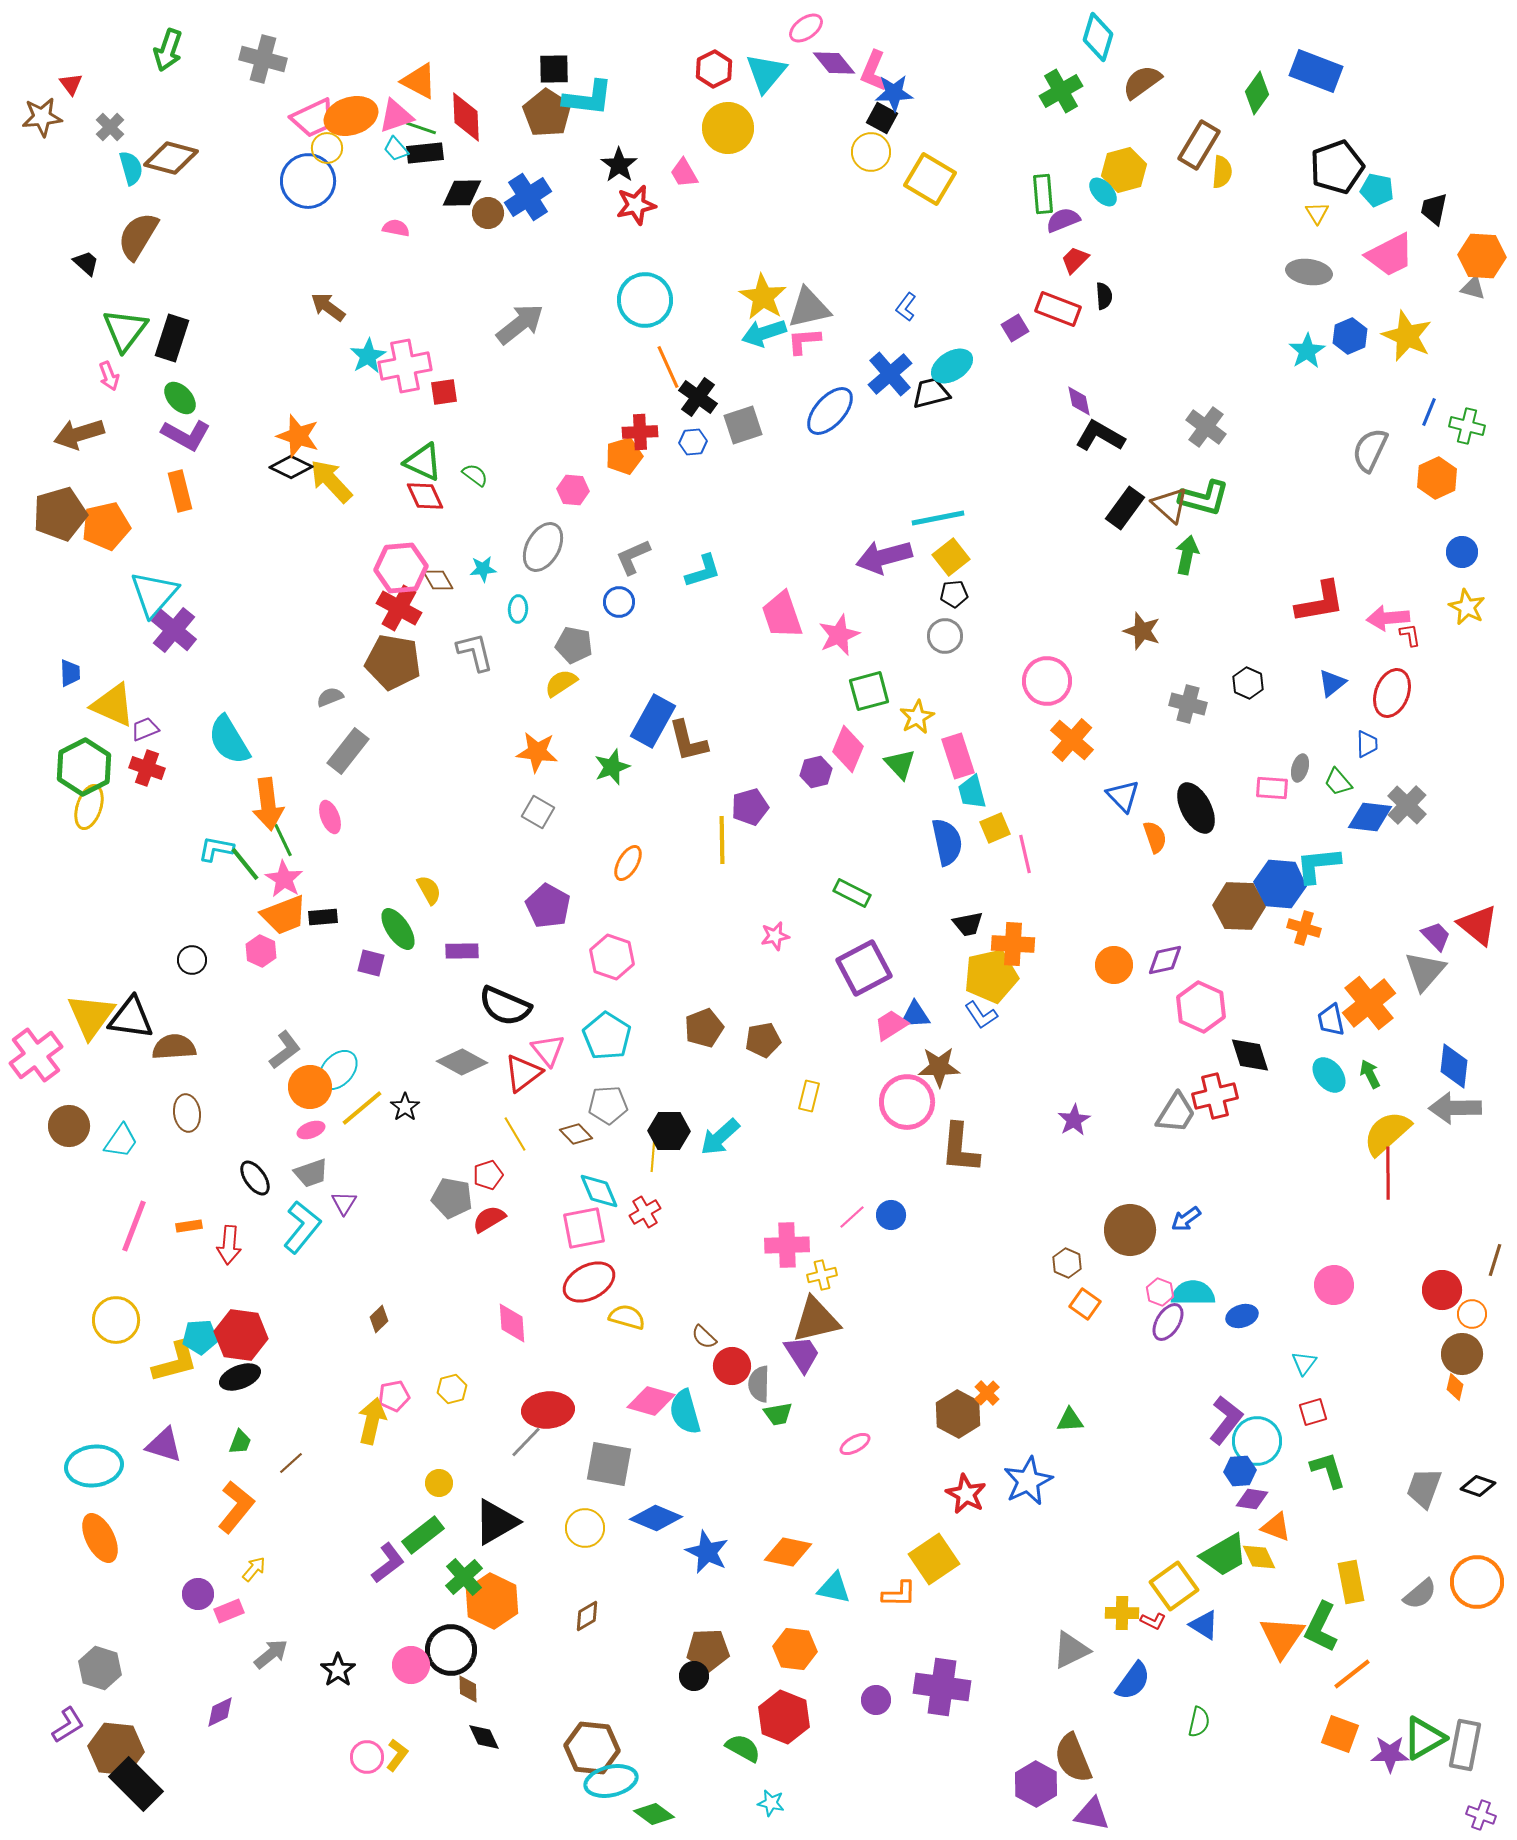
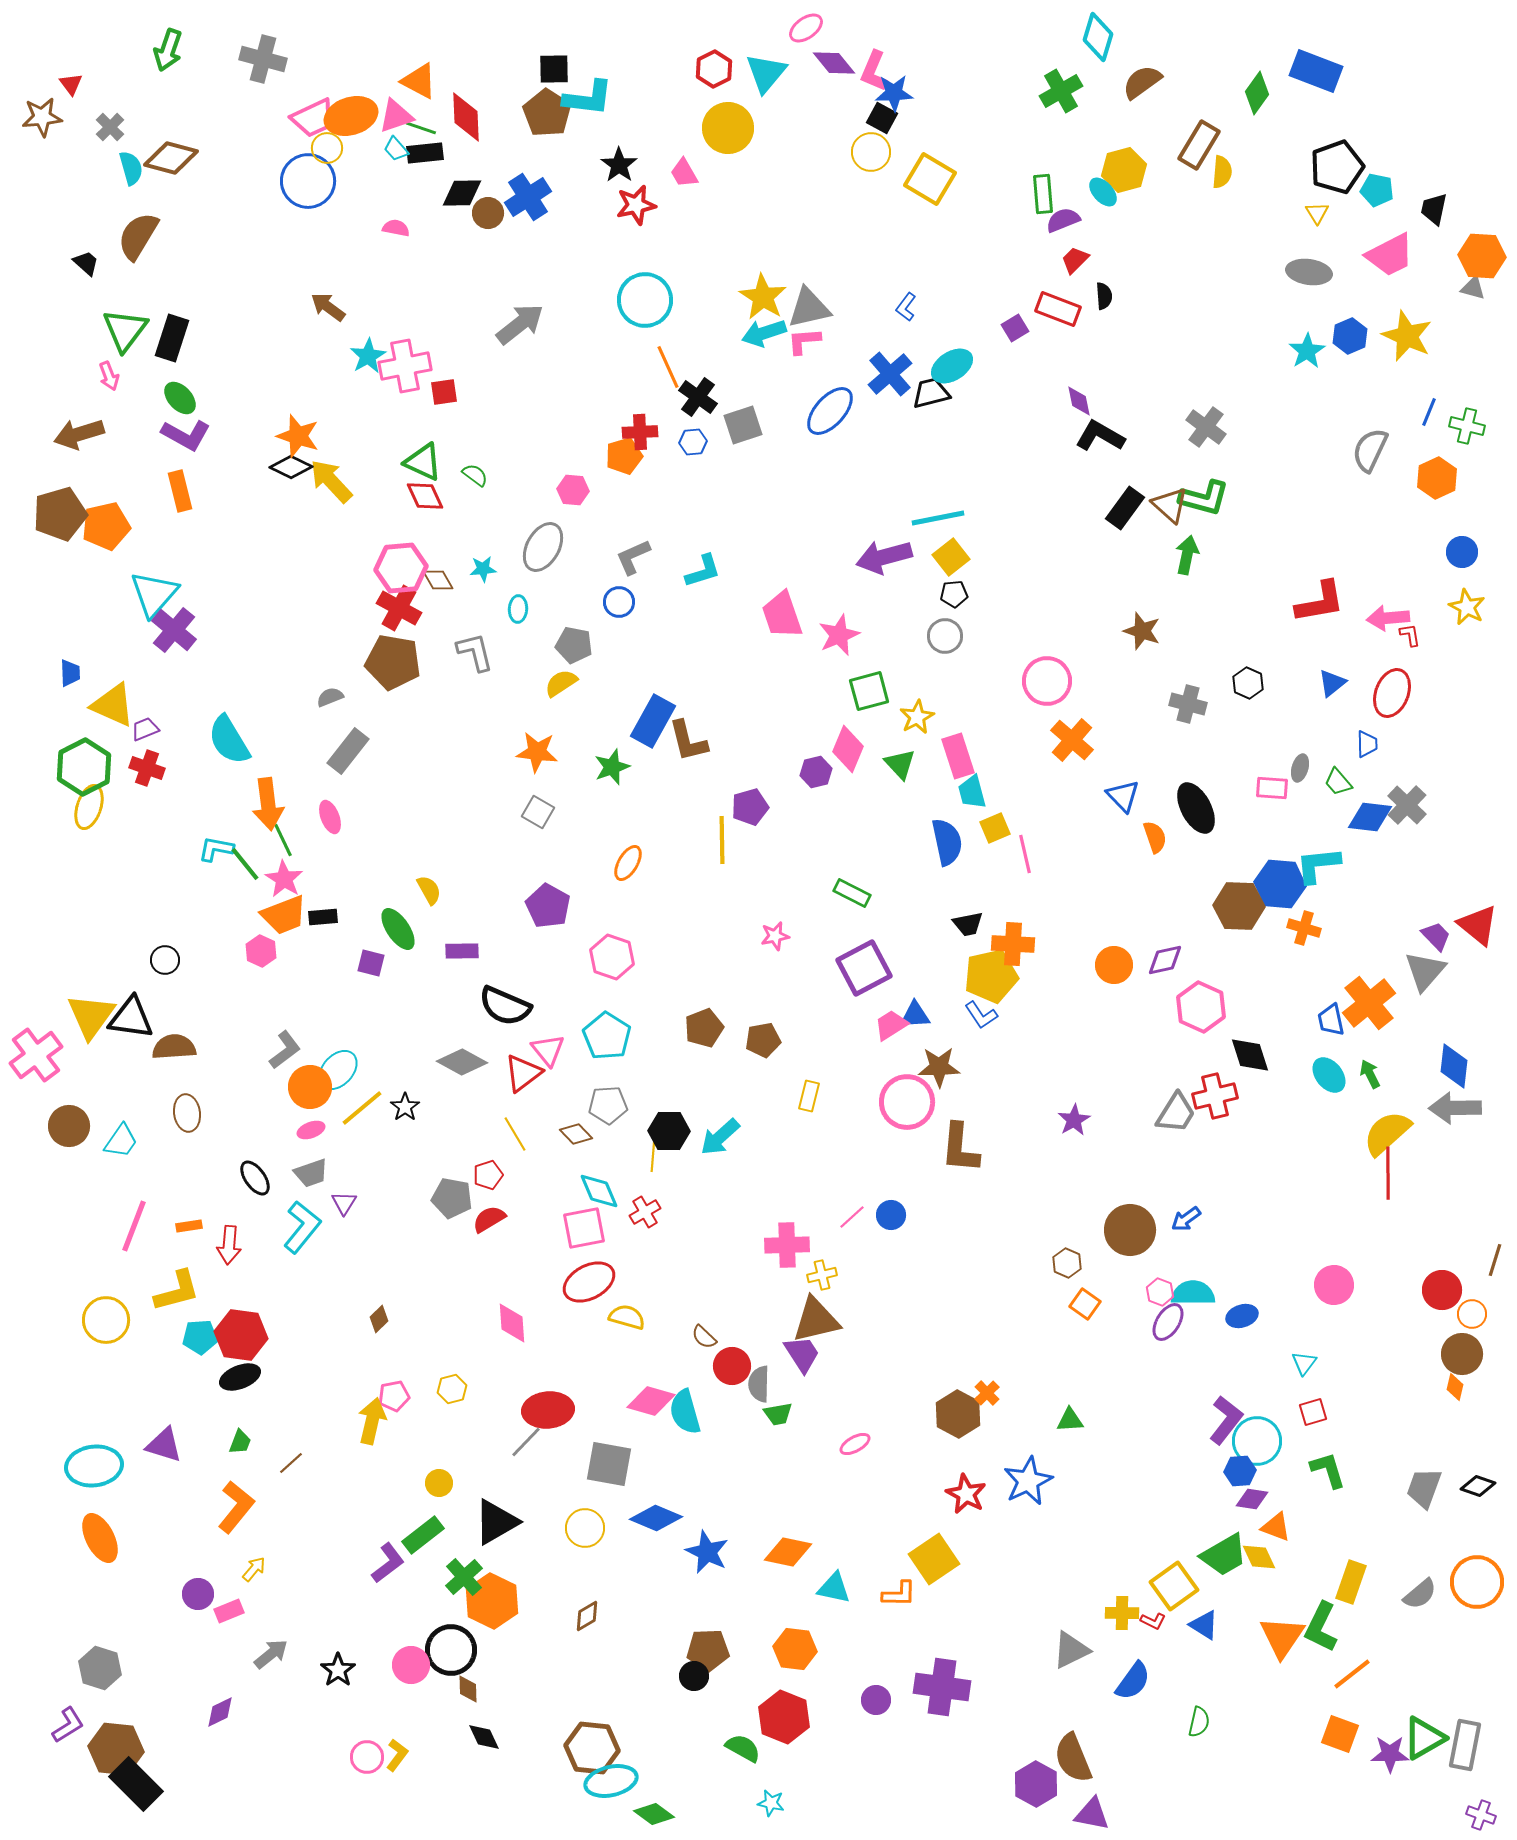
black circle at (192, 960): moved 27 px left
yellow circle at (116, 1320): moved 10 px left
yellow L-shape at (175, 1362): moved 2 px right, 71 px up
yellow rectangle at (1351, 1582): rotated 30 degrees clockwise
